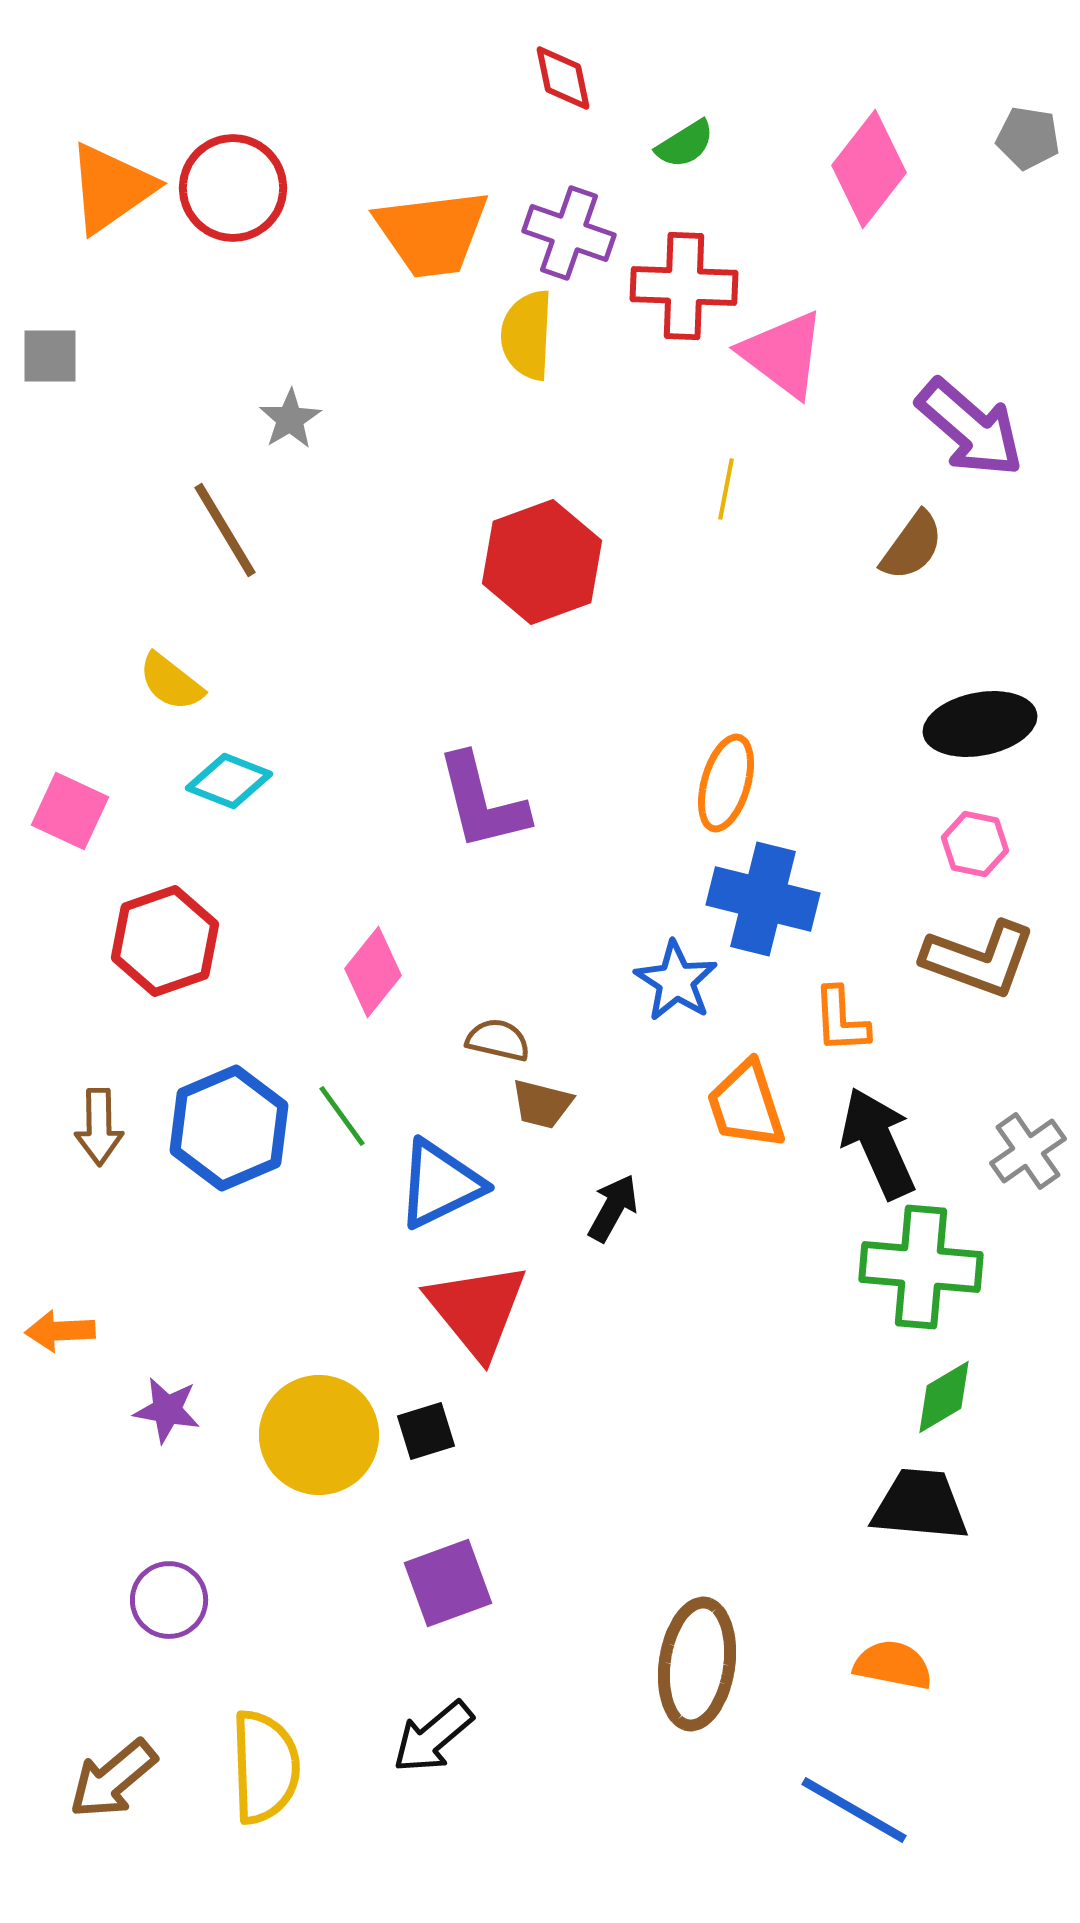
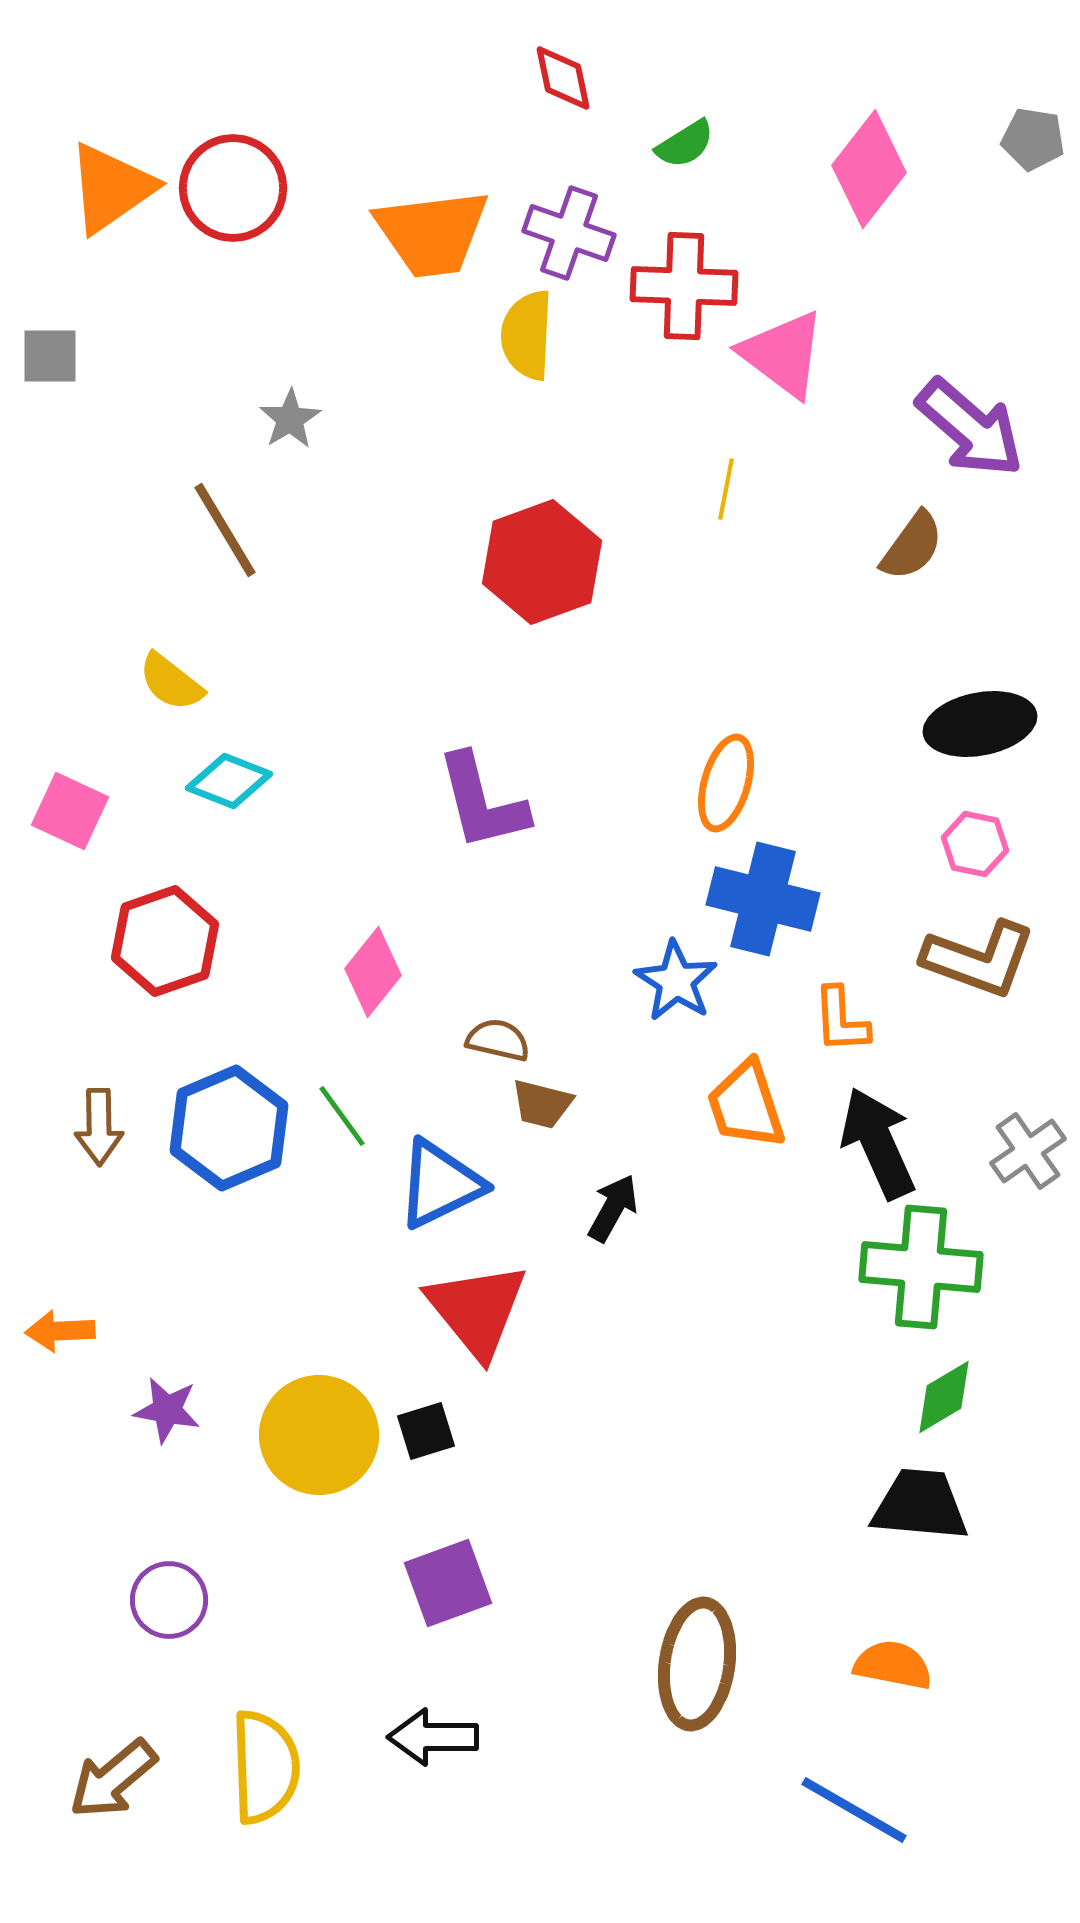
gray pentagon at (1028, 138): moved 5 px right, 1 px down
black arrow at (433, 1737): rotated 40 degrees clockwise
